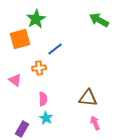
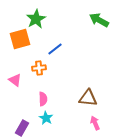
purple rectangle: moved 1 px up
